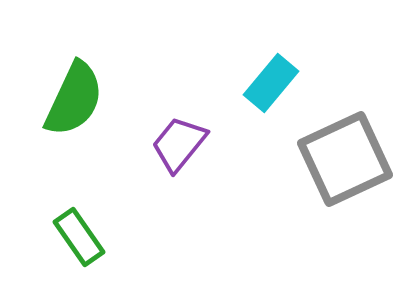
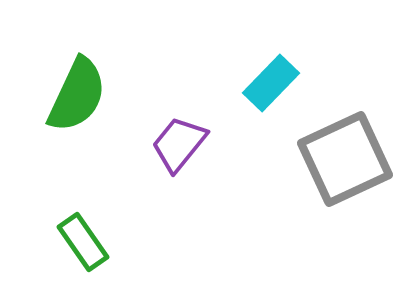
cyan rectangle: rotated 4 degrees clockwise
green semicircle: moved 3 px right, 4 px up
green rectangle: moved 4 px right, 5 px down
